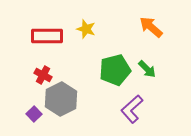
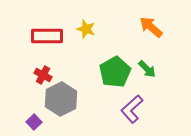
green pentagon: moved 2 px down; rotated 16 degrees counterclockwise
purple square: moved 8 px down
